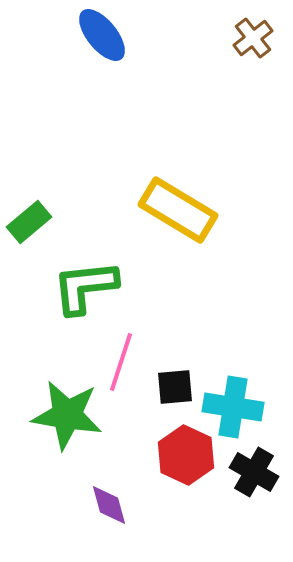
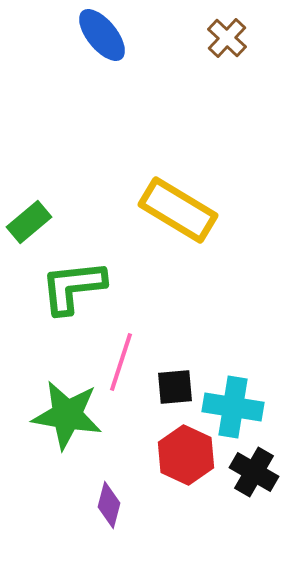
brown cross: moved 26 px left; rotated 9 degrees counterclockwise
green L-shape: moved 12 px left
purple diamond: rotated 30 degrees clockwise
